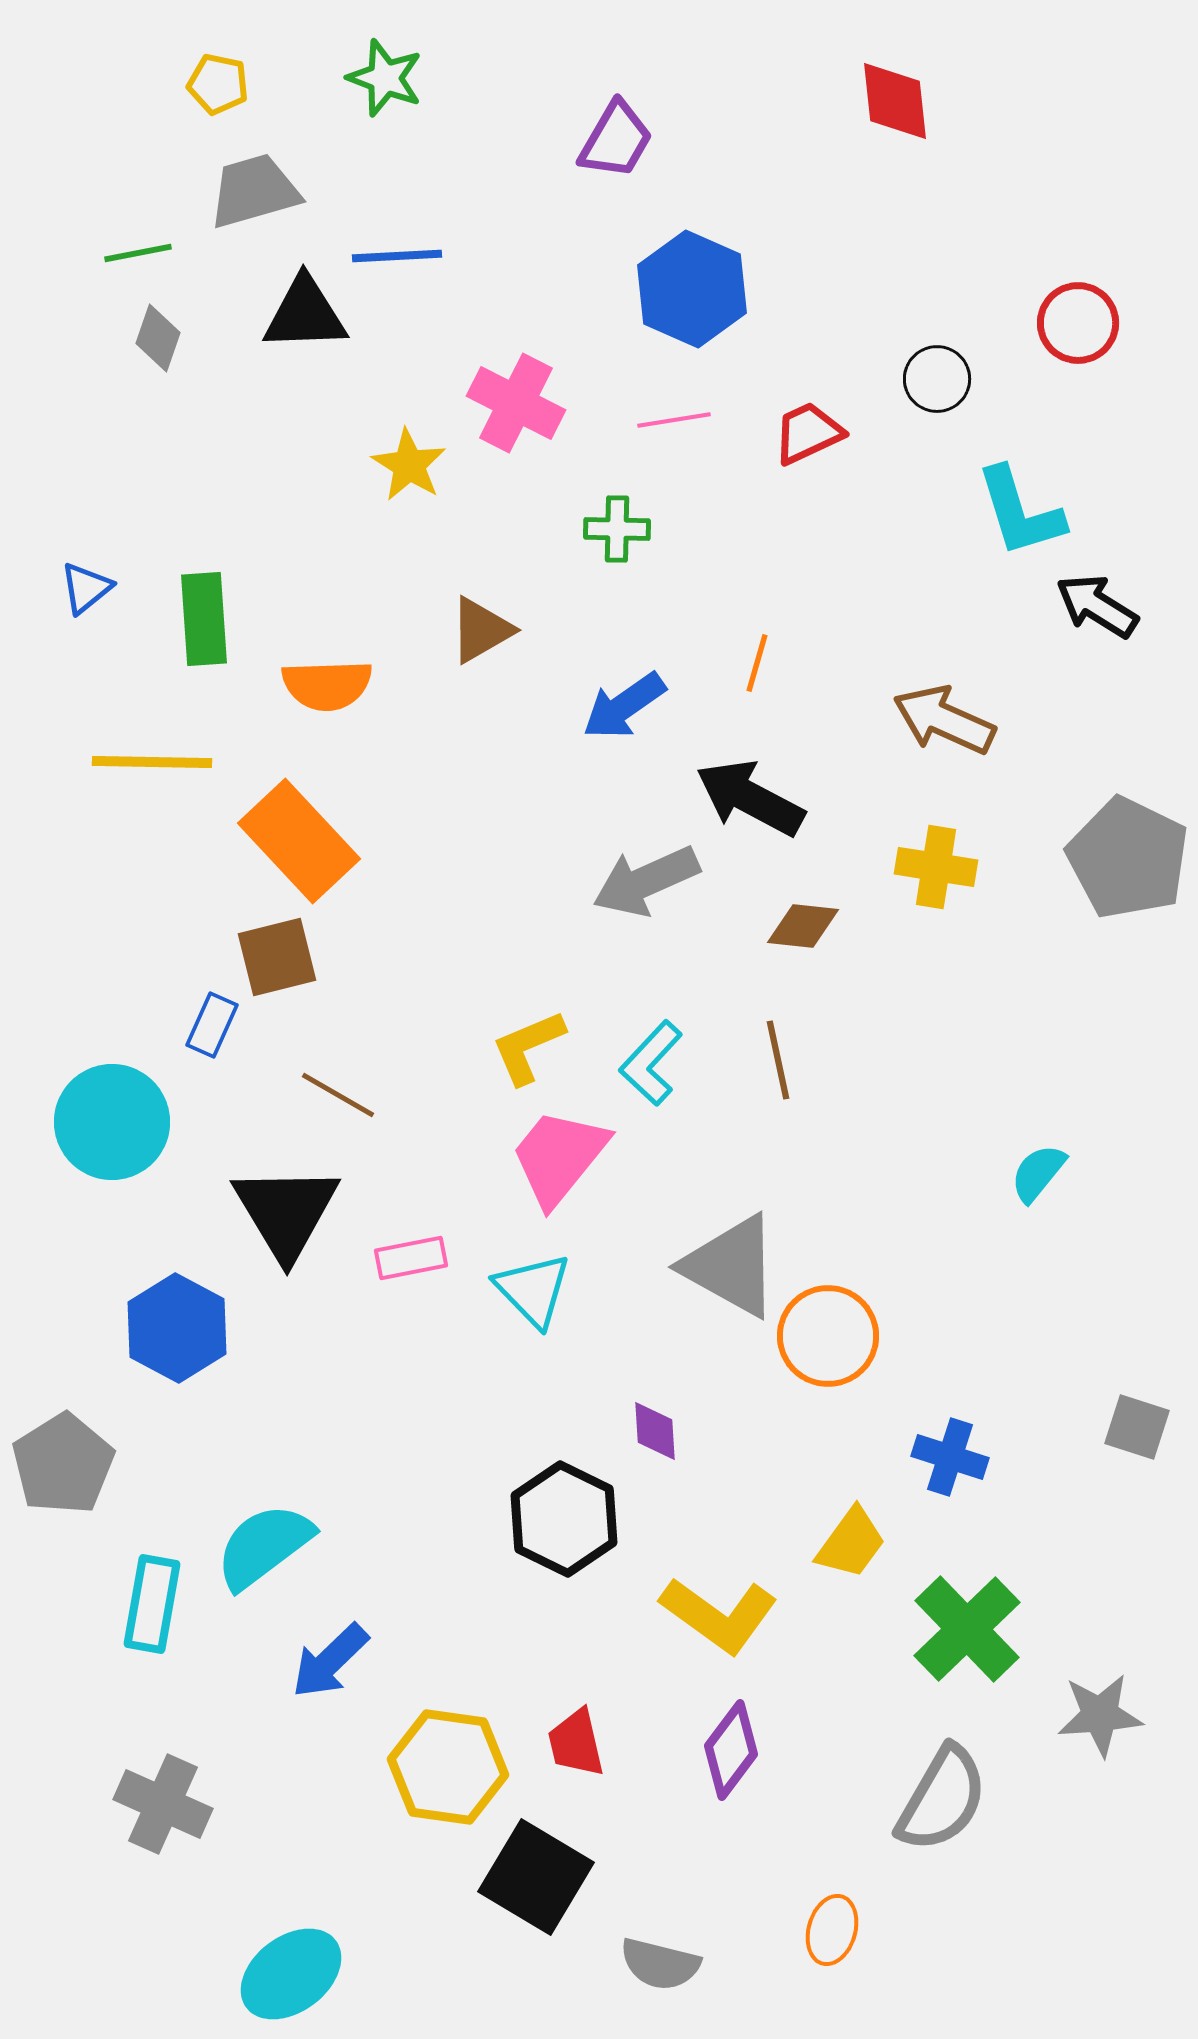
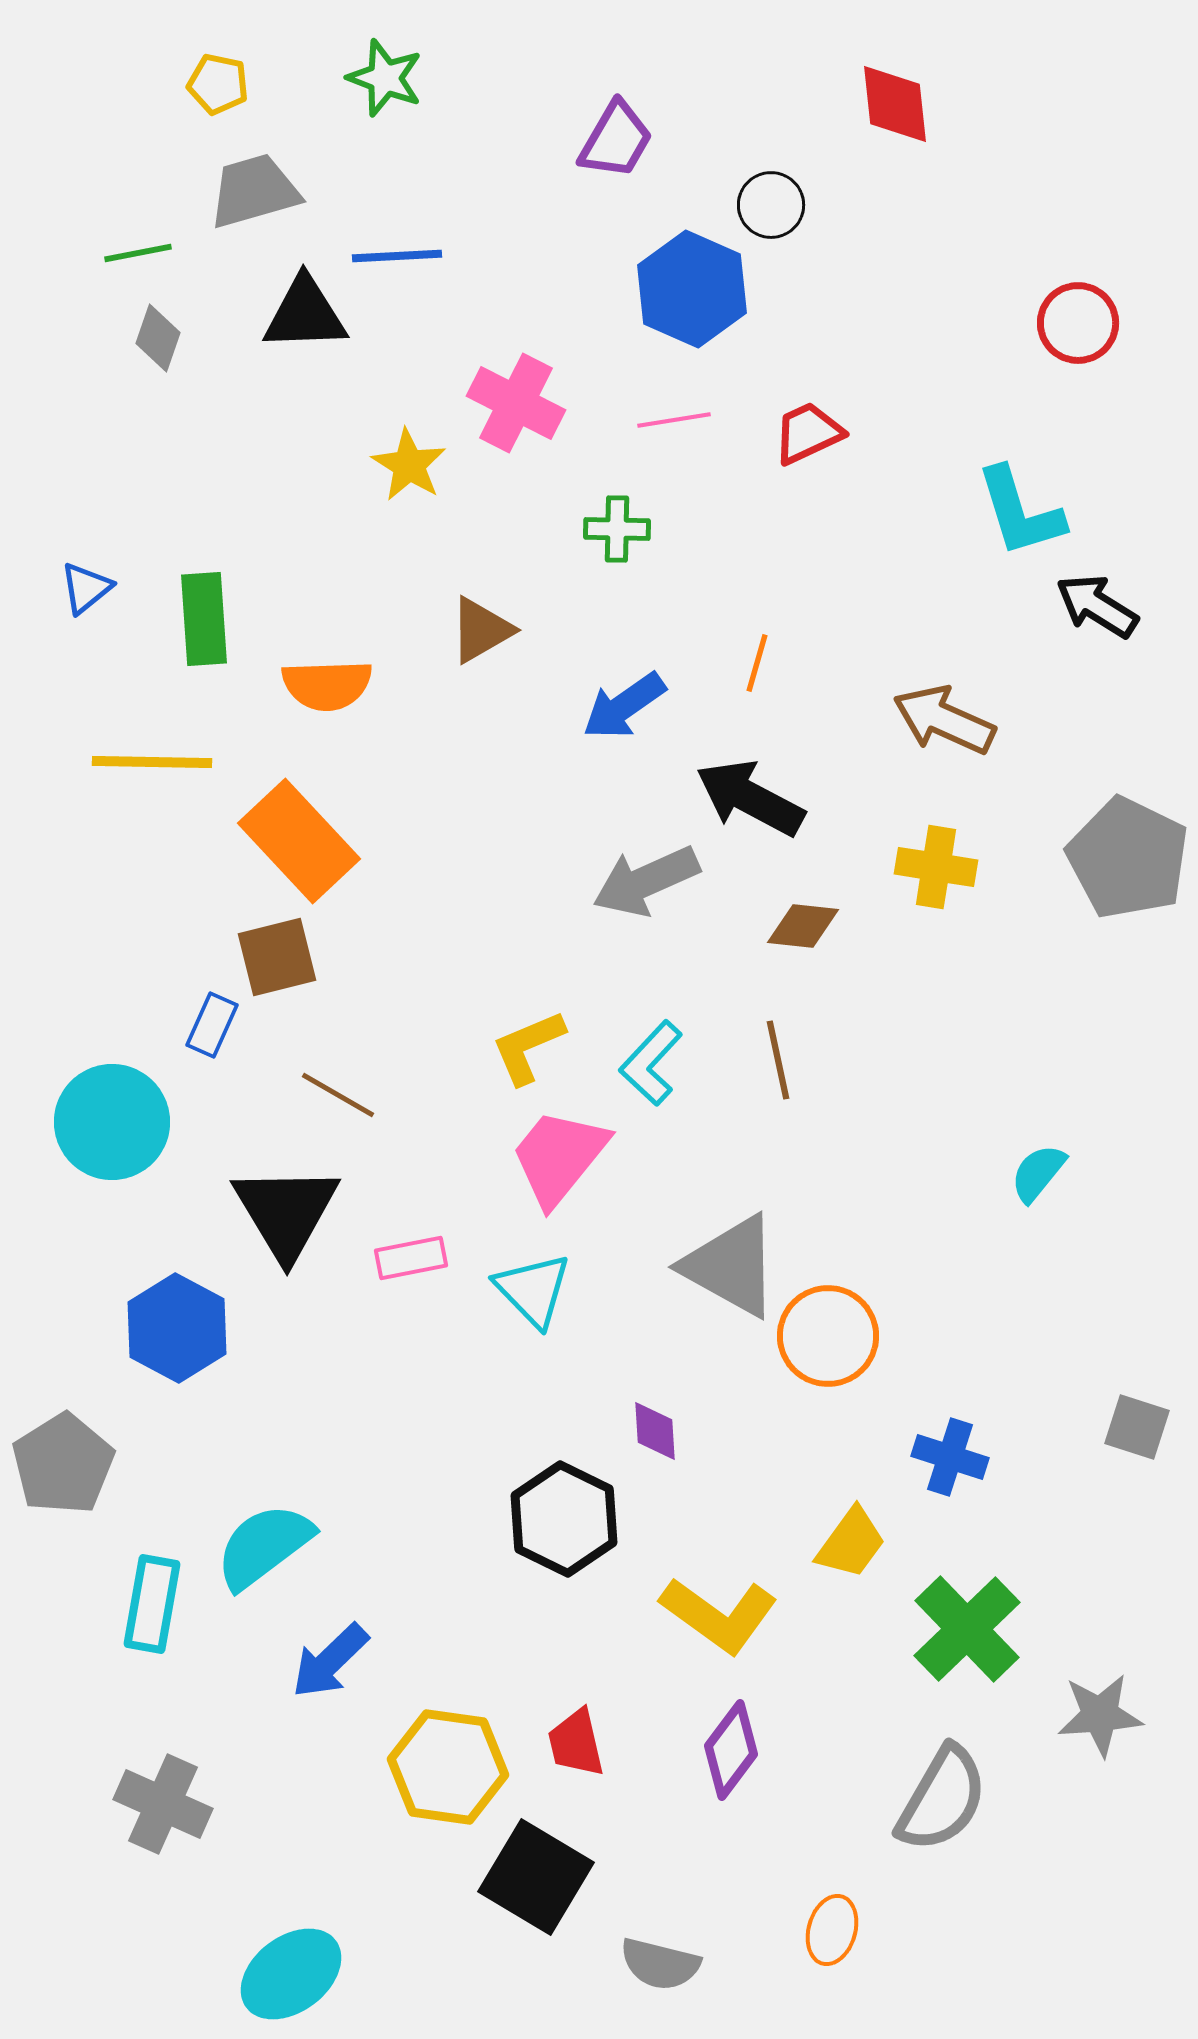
red diamond at (895, 101): moved 3 px down
black circle at (937, 379): moved 166 px left, 174 px up
